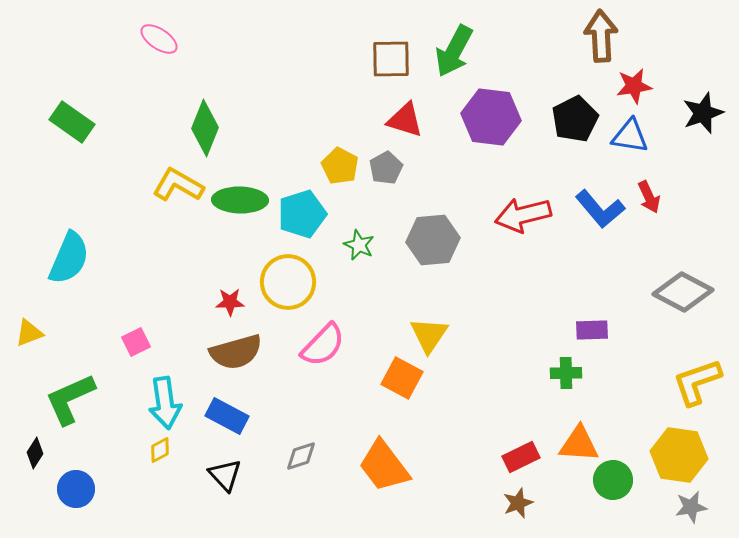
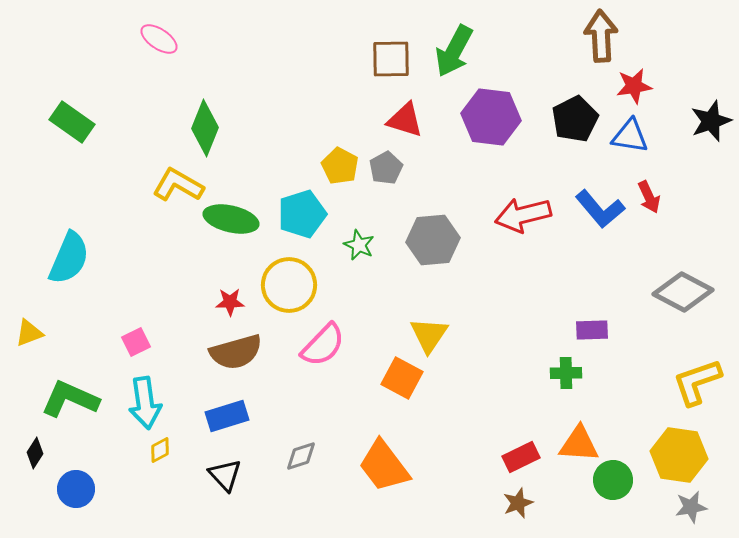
black star at (703, 113): moved 8 px right, 8 px down
green ellipse at (240, 200): moved 9 px left, 19 px down; rotated 12 degrees clockwise
yellow circle at (288, 282): moved 1 px right, 3 px down
green L-shape at (70, 399): rotated 48 degrees clockwise
cyan arrow at (165, 403): moved 20 px left
blue rectangle at (227, 416): rotated 45 degrees counterclockwise
